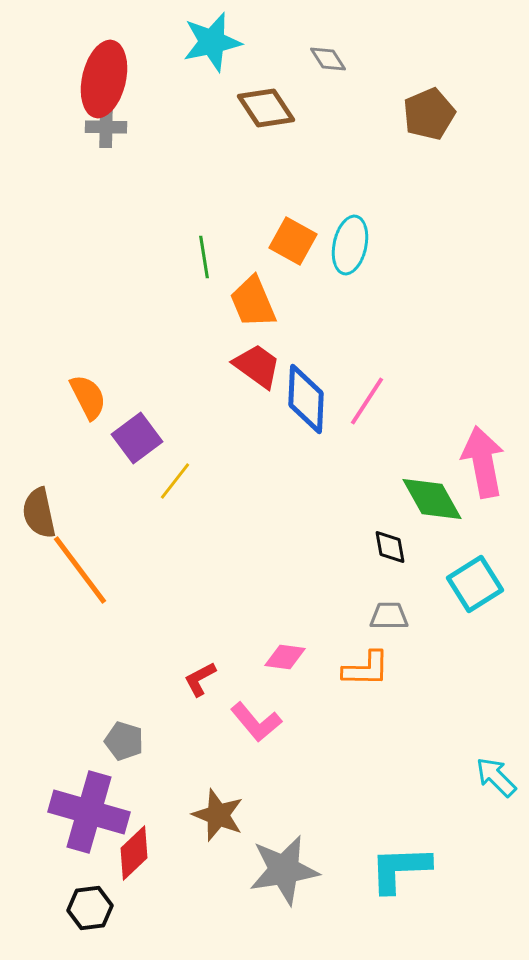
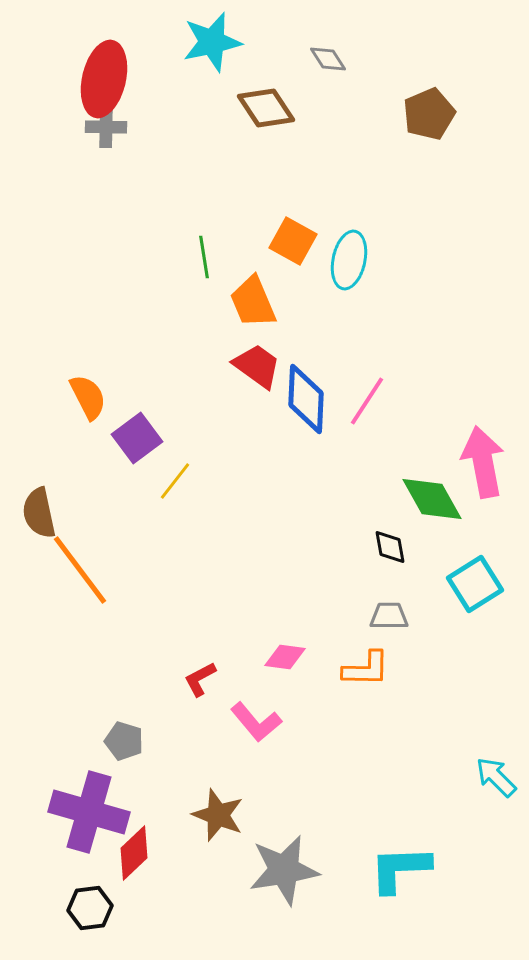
cyan ellipse: moved 1 px left, 15 px down
